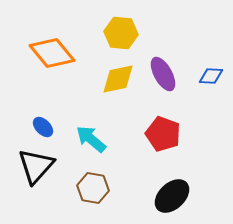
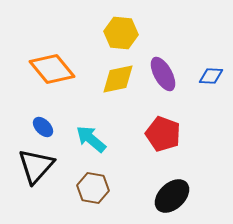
orange diamond: moved 16 px down
